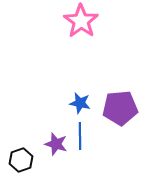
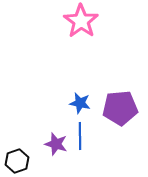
black hexagon: moved 4 px left, 1 px down
